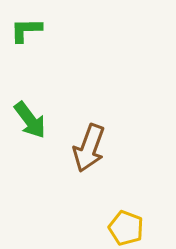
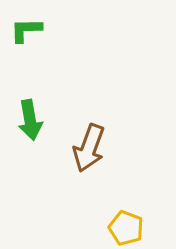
green arrow: rotated 27 degrees clockwise
